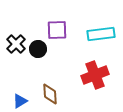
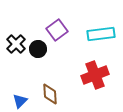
purple square: rotated 35 degrees counterclockwise
blue triangle: rotated 14 degrees counterclockwise
